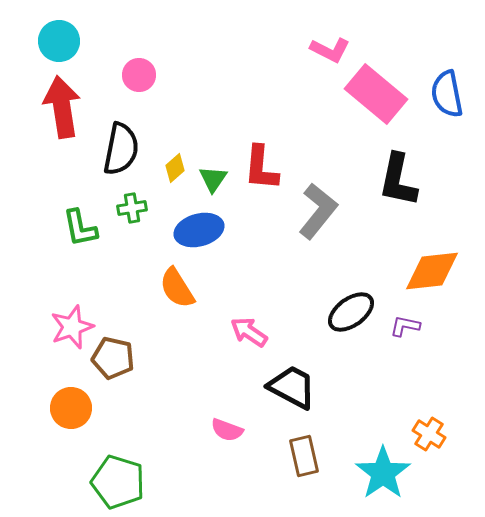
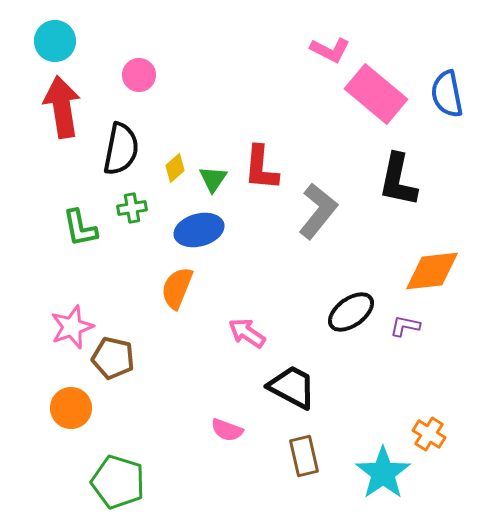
cyan circle: moved 4 px left
orange semicircle: rotated 54 degrees clockwise
pink arrow: moved 2 px left, 1 px down
